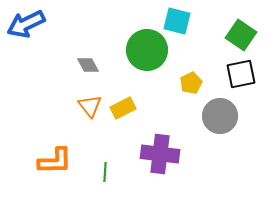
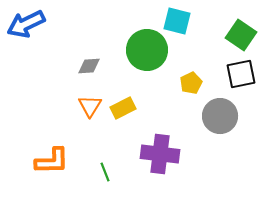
gray diamond: moved 1 px right, 1 px down; rotated 65 degrees counterclockwise
orange triangle: rotated 10 degrees clockwise
orange L-shape: moved 3 px left
green line: rotated 24 degrees counterclockwise
